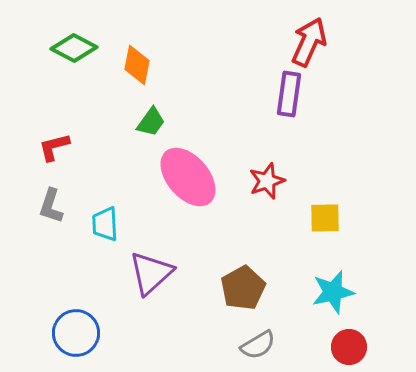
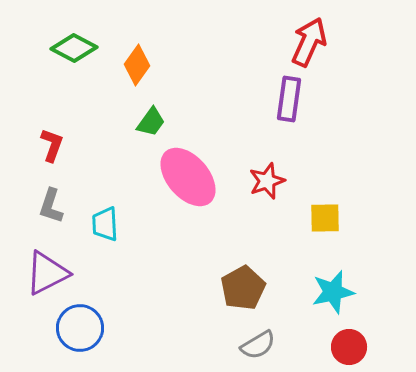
orange diamond: rotated 24 degrees clockwise
purple rectangle: moved 5 px down
red L-shape: moved 2 px left, 2 px up; rotated 124 degrees clockwise
purple triangle: moved 104 px left; rotated 15 degrees clockwise
blue circle: moved 4 px right, 5 px up
